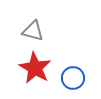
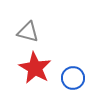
gray triangle: moved 5 px left, 1 px down
